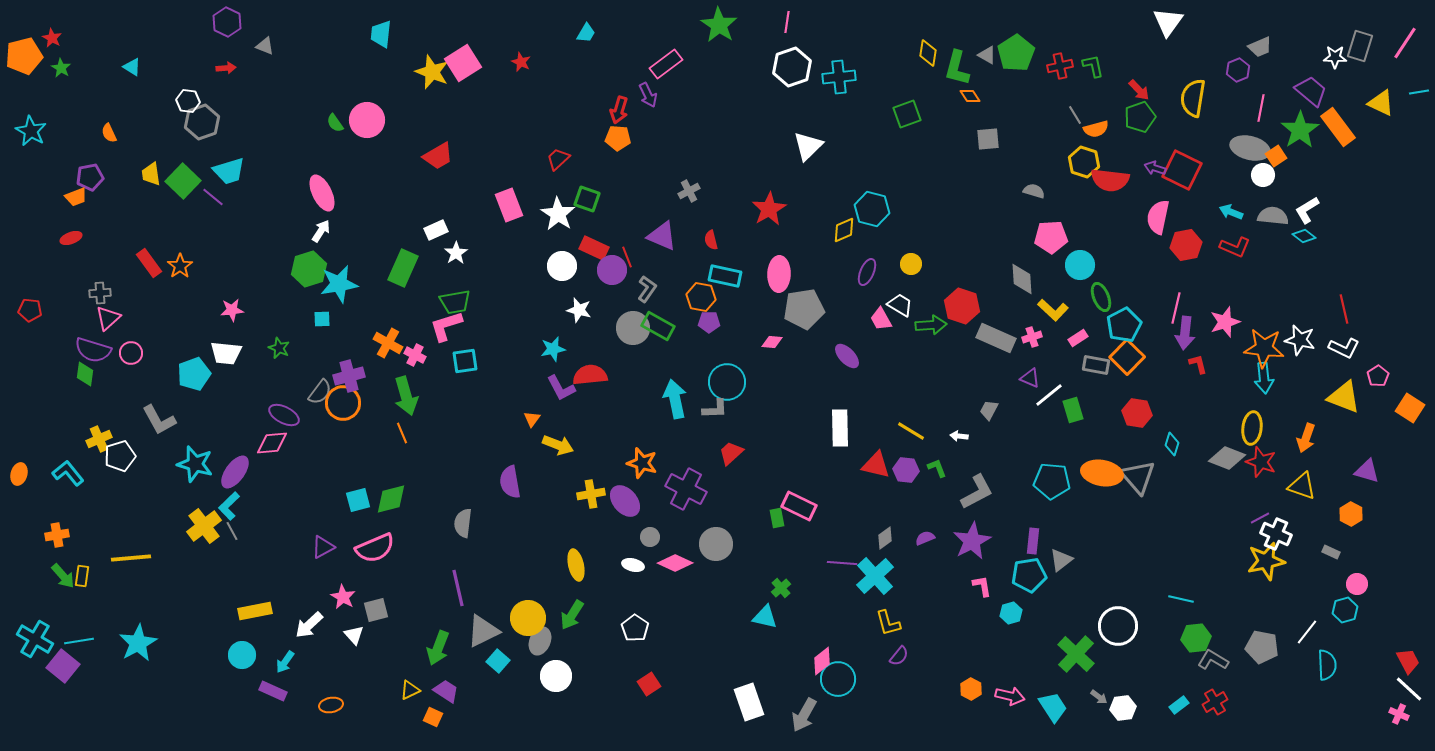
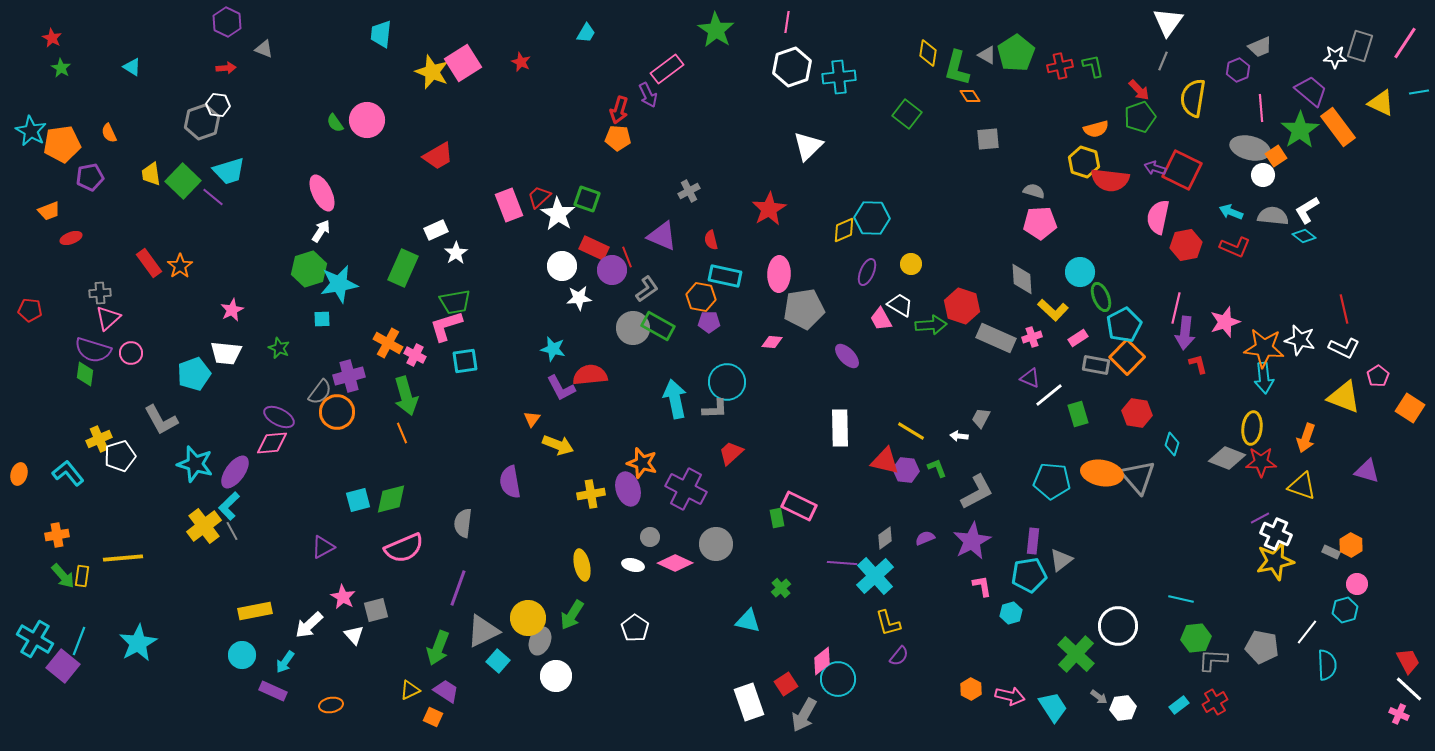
green star at (719, 25): moved 3 px left, 5 px down
gray triangle at (265, 46): moved 1 px left, 3 px down
orange pentagon at (24, 56): moved 38 px right, 88 px down; rotated 6 degrees clockwise
pink rectangle at (666, 64): moved 1 px right, 5 px down
white hexagon at (188, 101): moved 30 px right, 4 px down
pink line at (1261, 108): rotated 16 degrees counterclockwise
green square at (907, 114): rotated 32 degrees counterclockwise
gray line at (1075, 115): moved 88 px right, 54 px up; rotated 54 degrees clockwise
red trapezoid at (558, 159): moved 19 px left, 38 px down
orange trapezoid at (76, 197): moved 27 px left, 14 px down
cyan hexagon at (872, 209): moved 9 px down; rotated 12 degrees counterclockwise
pink pentagon at (1051, 237): moved 11 px left, 14 px up
cyan circle at (1080, 265): moved 7 px down
gray L-shape at (647, 289): rotated 20 degrees clockwise
pink star at (232, 310): rotated 20 degrees counterclockwise
white star at (579, 310): moved 12 px up; rotated 20 degrees counterclockwise
cyan star at (553, 349): rotated 25 degrees clockwise
orange circle at (343, 403): moved 6 px left, 9 px down
gray trapezoid at (989, 410): moved 8 px left, 8 px down
green rectangle at (1073, 410): moved 5 px right, 4 px down
purple ellipse at (284, 415): moved 5 px left, 2 px down
gray L-shape at (159, 420): moved 2 px right
red star at (1261, 462): rotated 20 degrees counterclockwise
red triangle at (876, 465): moved 9 px right, 4 px up
purple ellipse at (625, 501): moved 3 px right, 12 px up; rotated 24 degrees clockwise
orange hexagon at (1351, 514): moved 31 px down
pink semicircle at (375, 548): moved 29 px right
yellow line at (131, 558): moved 8 px left
yellow star at (1266, 561): moved 9 px right
yellow ellipse at (576, 565): moved 6 px right
purple line at (458, 588): rotated 33 degrees clockwise
cyan triangle at (765, 617): moved 17 px left, 4 px down
cyan line at (79, 641): rotated 60 degrees counterclockwise
gray L-shape at (1213, 660): rotated 28 degrees counterclockwise
red square at (649, 684): moved 137 px right
